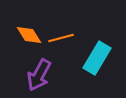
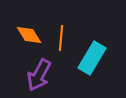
orange line: rotated 70 degrees counterclockwise
cyan rectangle: moved 5 px left
